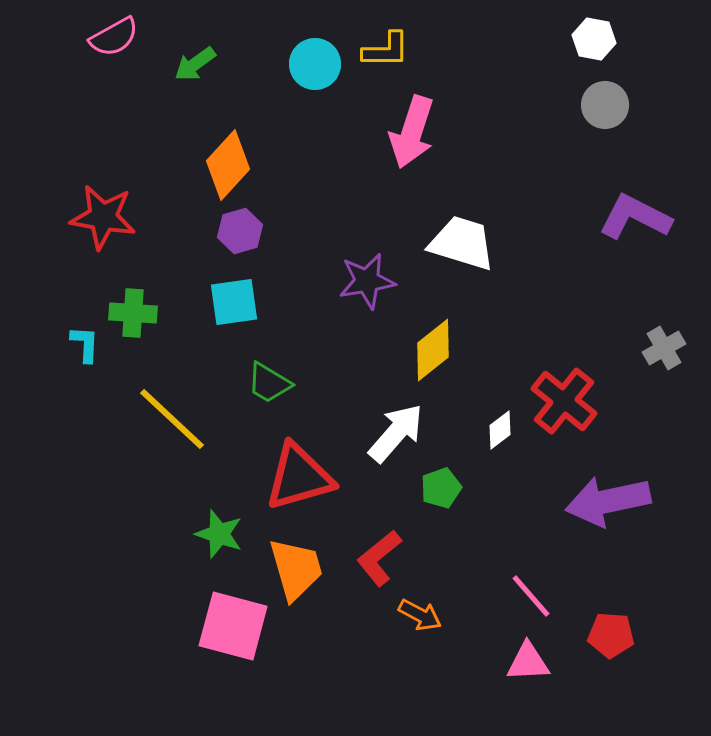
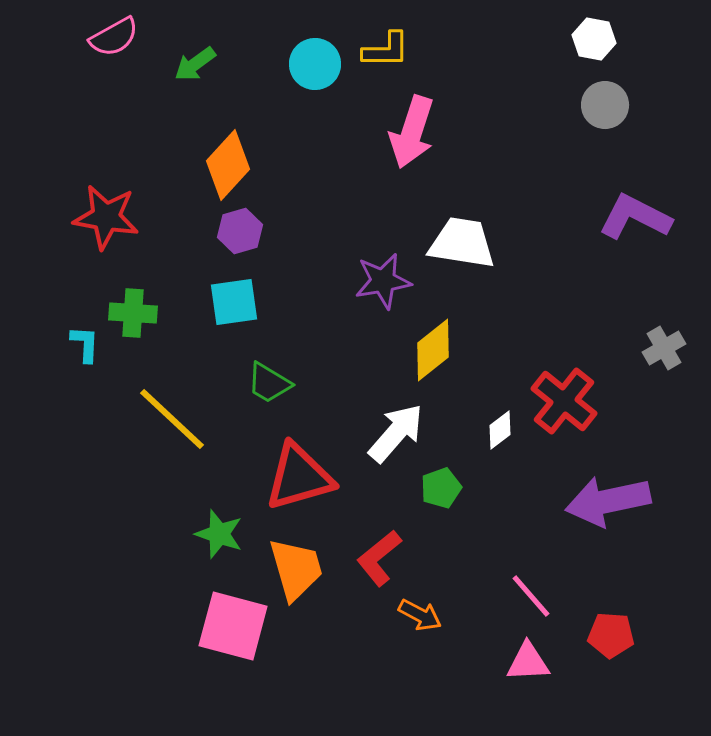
red star: moved 3 px right
white trapezoid: rotated 8 degrees counterclockwise
purple star: moved 16 px right
